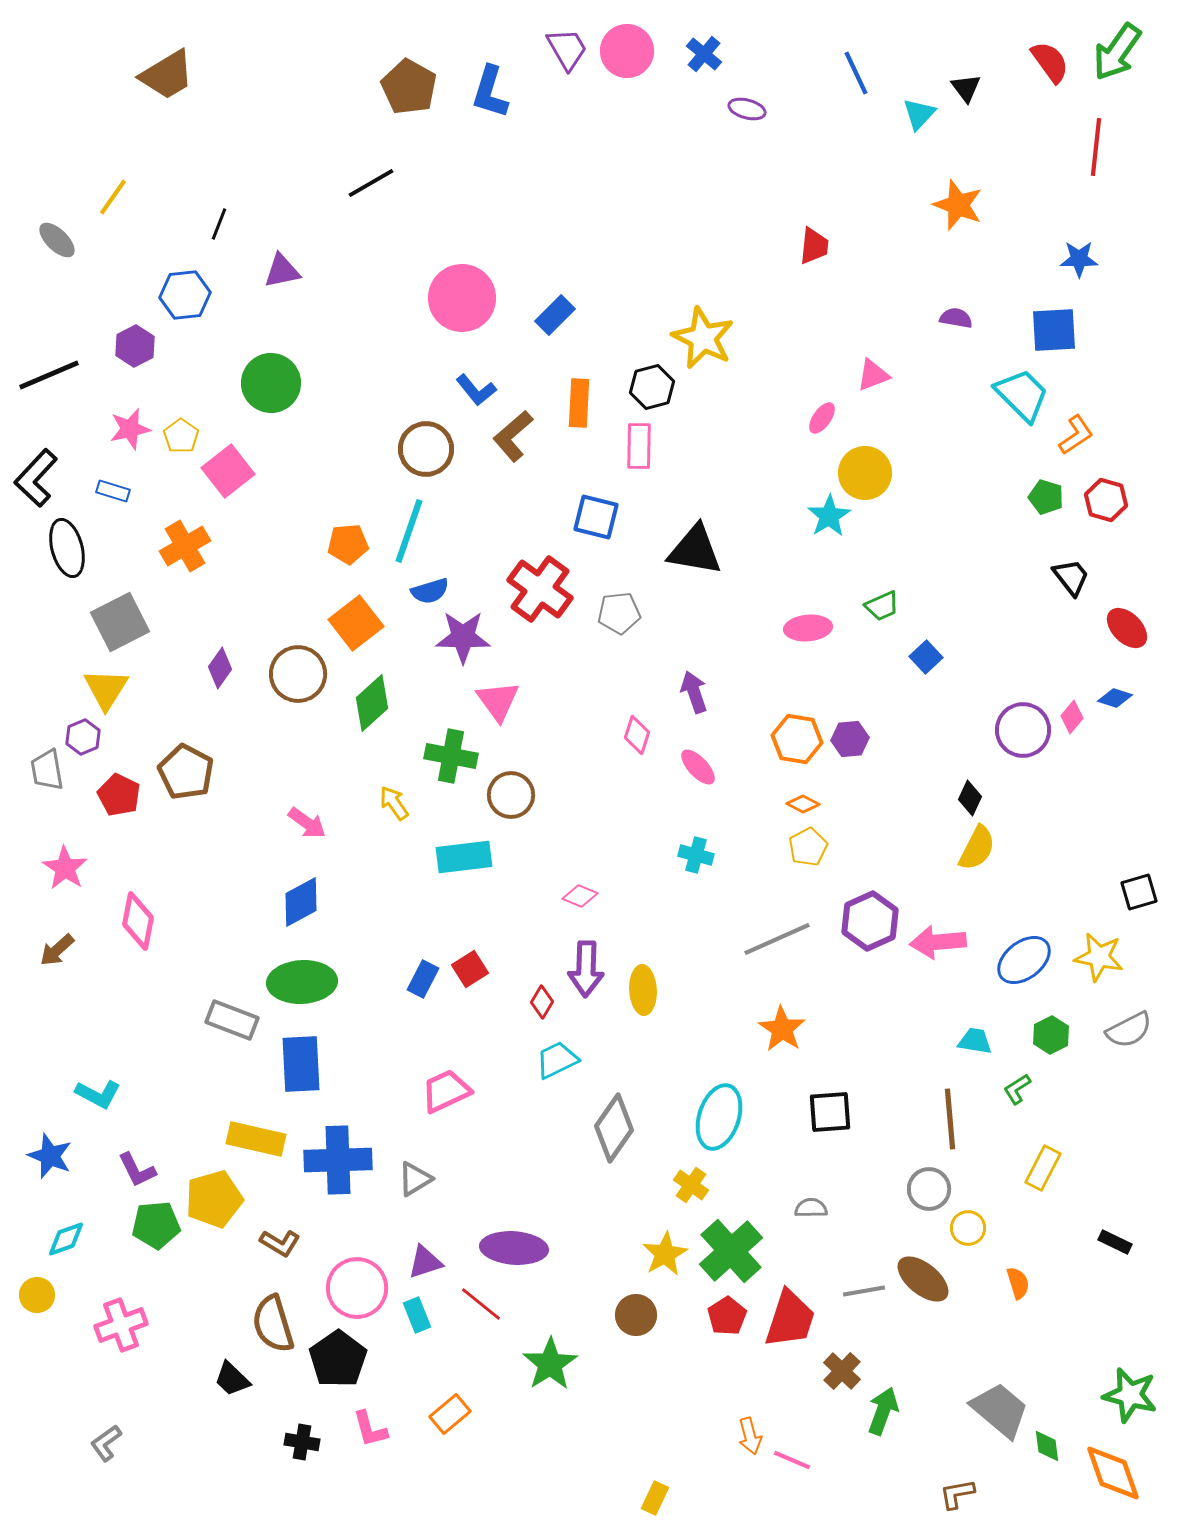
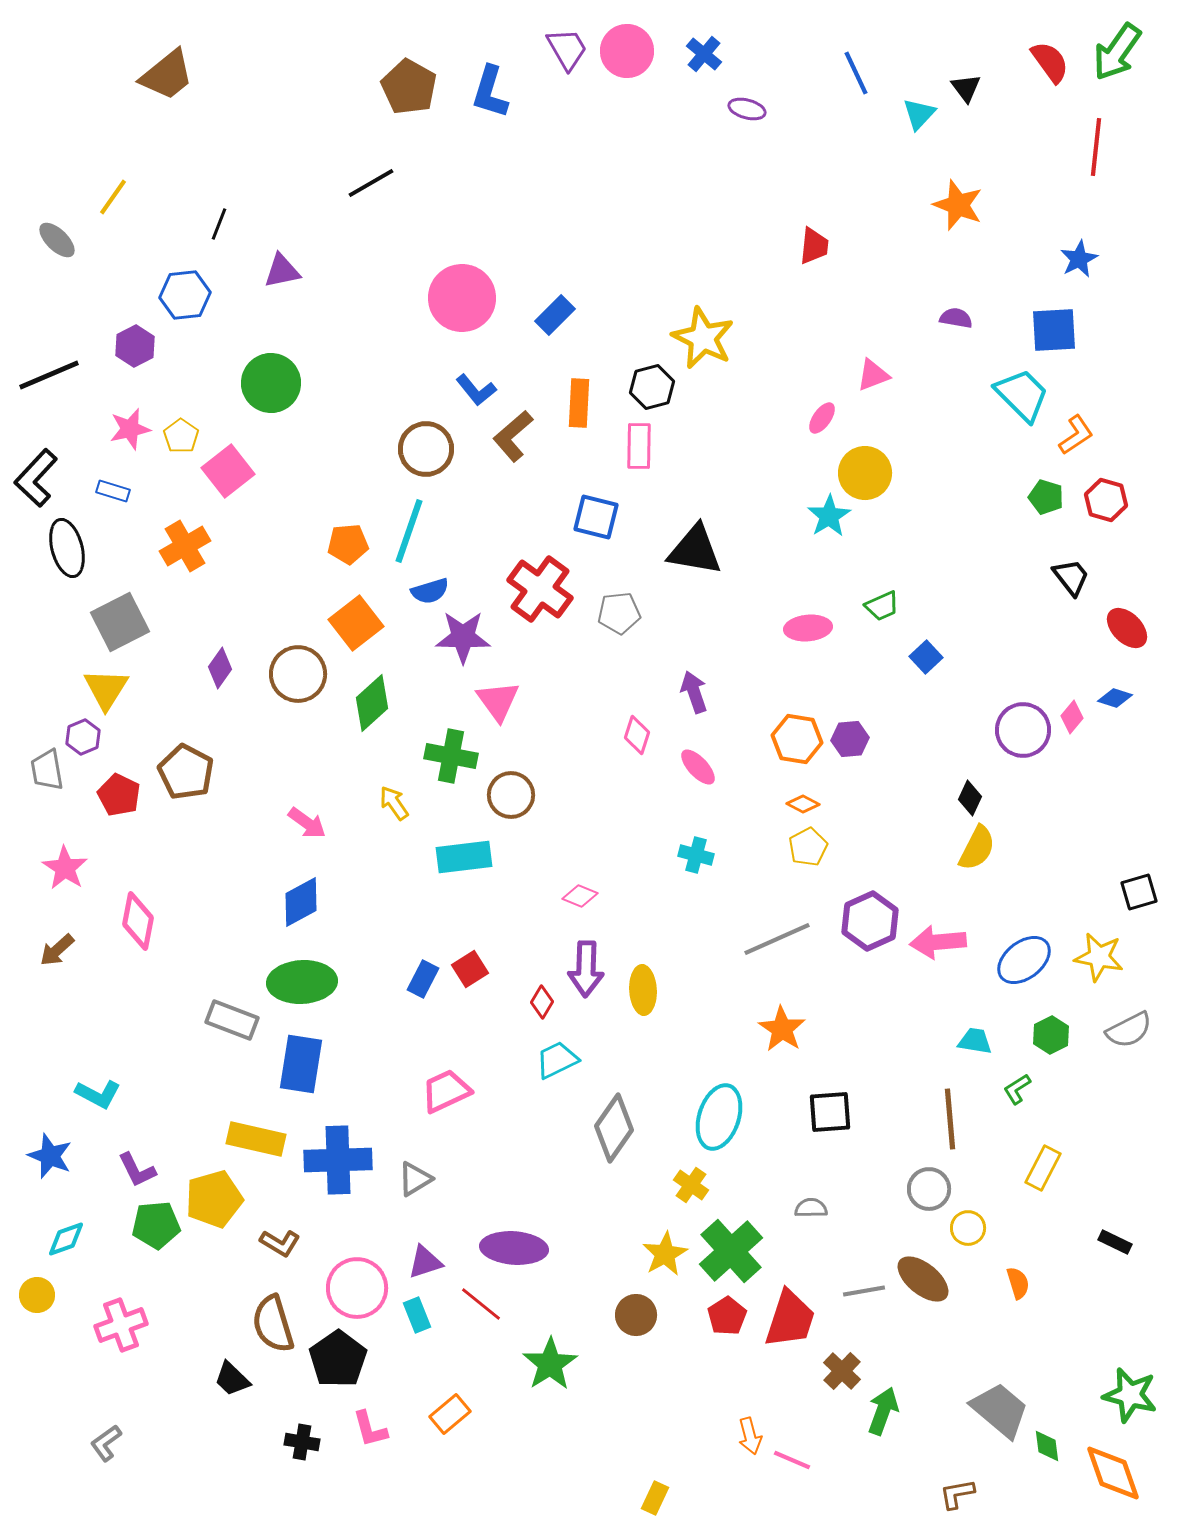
brown trapezoid at (167, 75): rotated 8 degrees counterclockwise
blue star at (1079, 259): rotated 27 degrees counterclockwise
blue rectangle at (301, 1064): rotated 12 degrees clockwise
